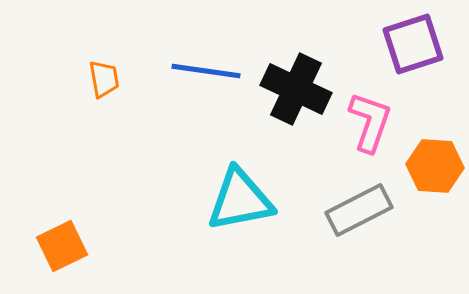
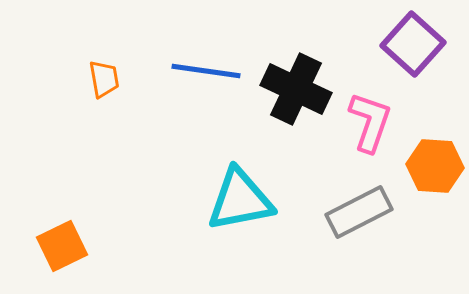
purple square: rotated 30 degrees counterclockwise
gray rectangle: moved 2 px down
